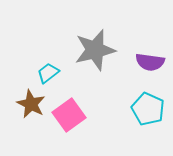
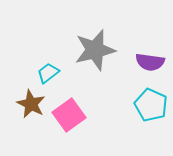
cyan pentagon: moved 3 px right, 4 px up
